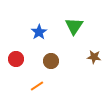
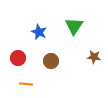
blue star: rotated 14 degrees counterclockwise
red circle: moved 2 px right, 1 px up
orange line: moved 11 px left, 2 px up; rotated 40 degrees clockwise
